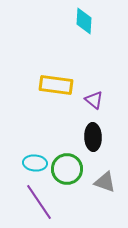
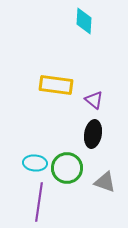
black ellipse: moved 3 px up; rotated 12 degrees clockwise
green circle: moved 1 px up
purple line: rotated 42 degrees clockwise
